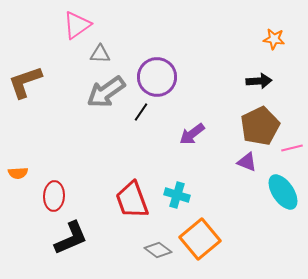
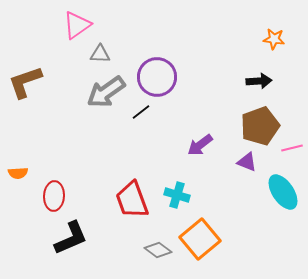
black line: rotated 18 degrees clockwise
brown pentagon: rotated 6 degrees clockwise
purple arrow: moved 8 px right, 11 px down
